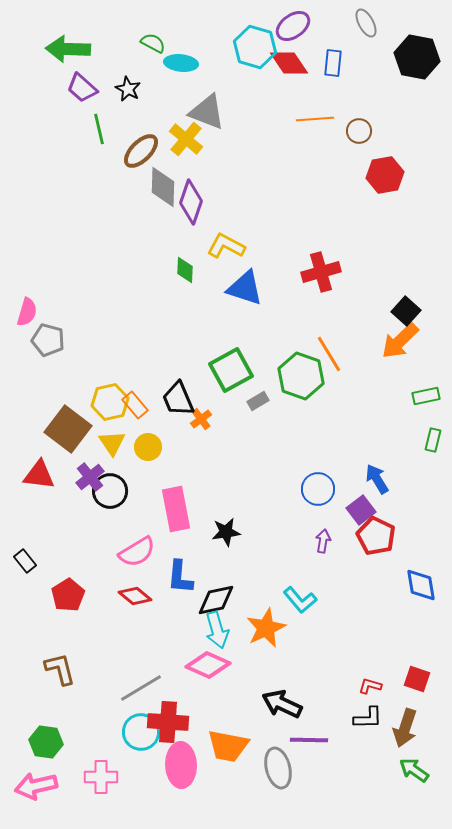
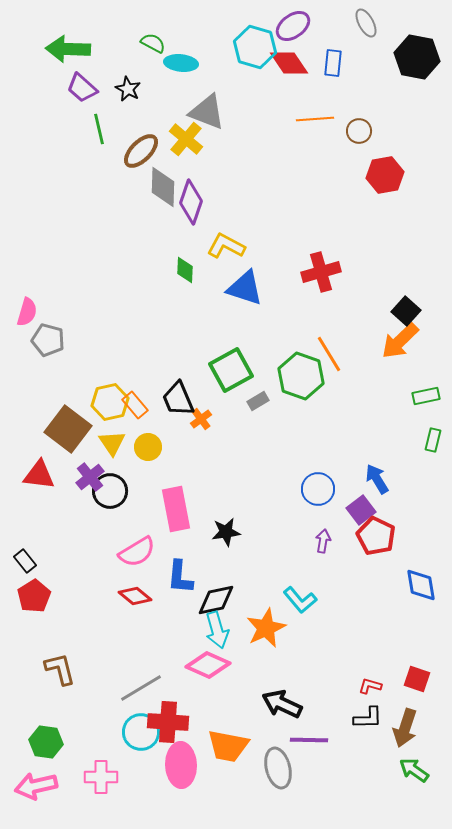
red pentagon at (68, 595): moved 34 px left, 1 px down
